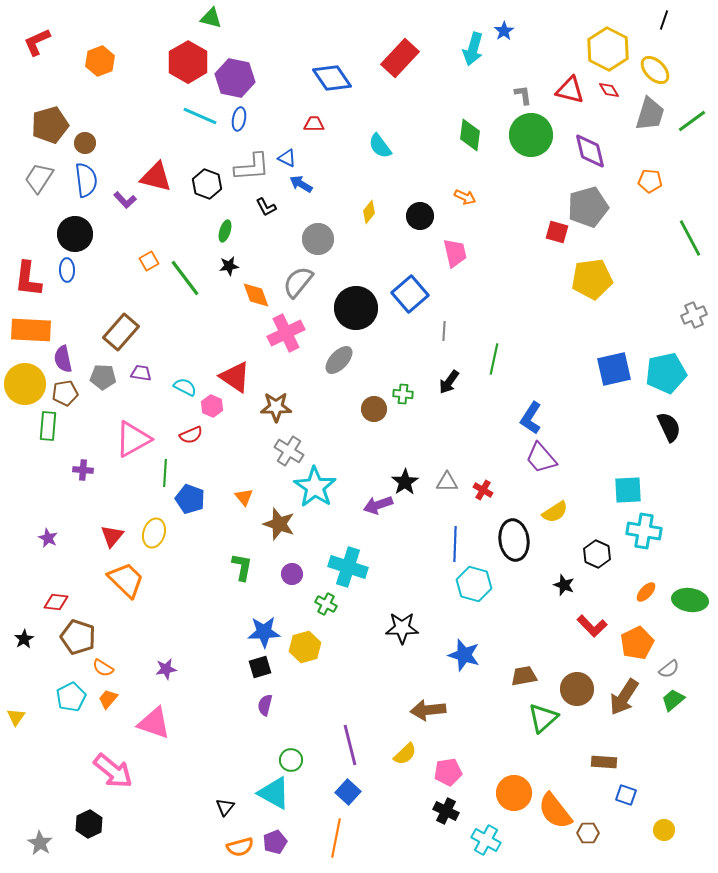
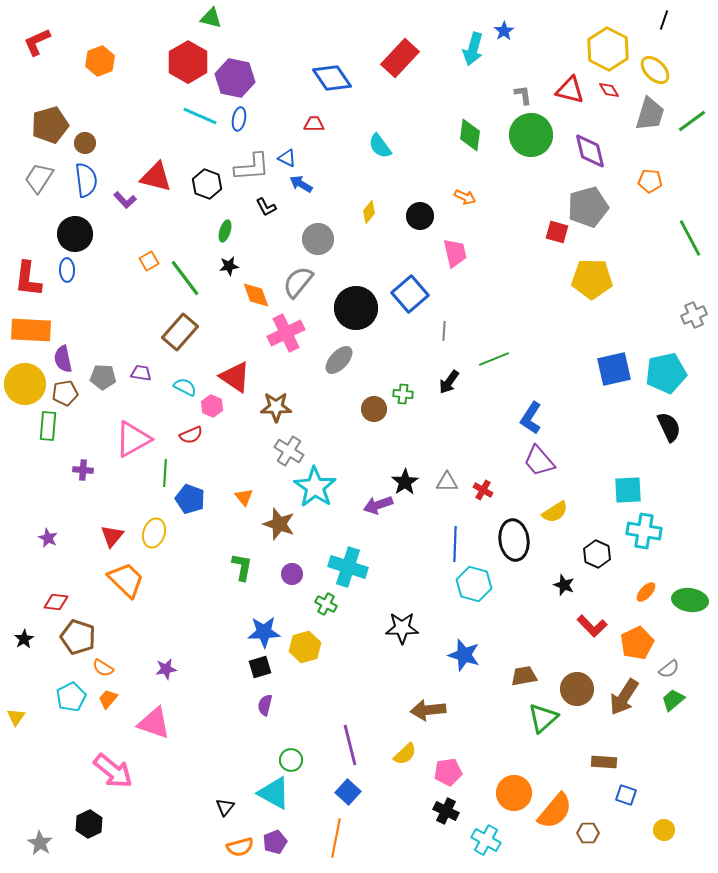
yellow pentagon at (592, 279): rotated 9 degrees clockwise
brown rectangle at (121, 332): moved 59 px right
green line at (494, 359): rotated 56 degrees clockwise
purple trapezoid at (541, 458): moved 2 px left, 3 px down
orange semicircle at (555, 811): rotated 102 degrees counterclockwise
